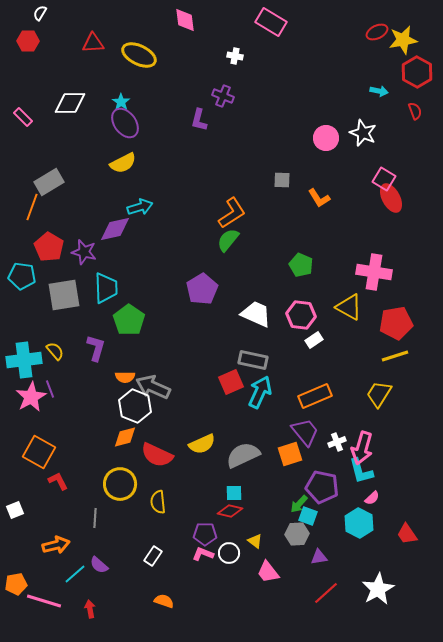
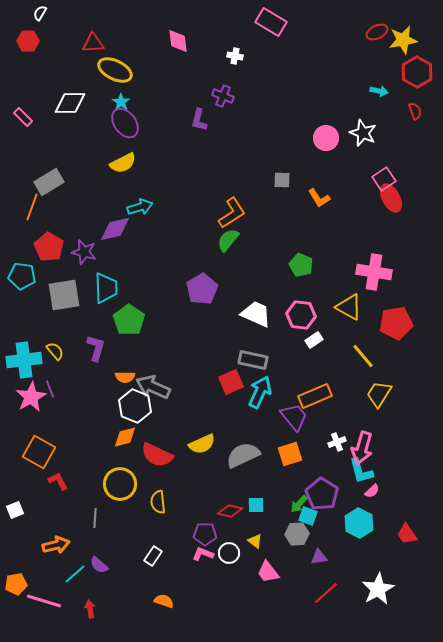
pink diamond at (185, 20): moved 7 px left, 21 px down
yellow ellipse at (139, 55): moved 24 px left, 15 px down
pink square at (384, 179): rotated 25 degrees clockwise
yellow line at (395, 356): moved 32 px left; rotated 68 degrees clockwise
purple trapezoid at (305, 432): moved 11 px left, 15 px up
purple pentagon at (322, 487): moved 7 px down; rotated 20 degrees clockwise
cyan square at (234, 493): moved 22 px right, 12 px down
pink semicircle at (372, 498): moved 7 px up
